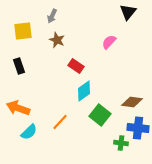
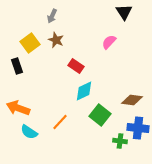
black triangle: moved 4 px left; rotated 12 degrees counterclockwise
yellow square: moved 7 px right, 12 px down; rotated 30 degrees counterclockwise
brown star: moved 1 px left
black rectangle: moved 2 px left
cyan diamond: rotated 10 degrees clockwise
brown diamond: moved 2 px up
cyan semicircle: rotated 78 degrees clockwise
green cross: moved 1 px left, 2 px up
